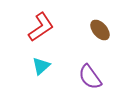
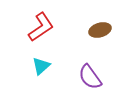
brown ellipse: rotated 65 degrees counterclockwise
